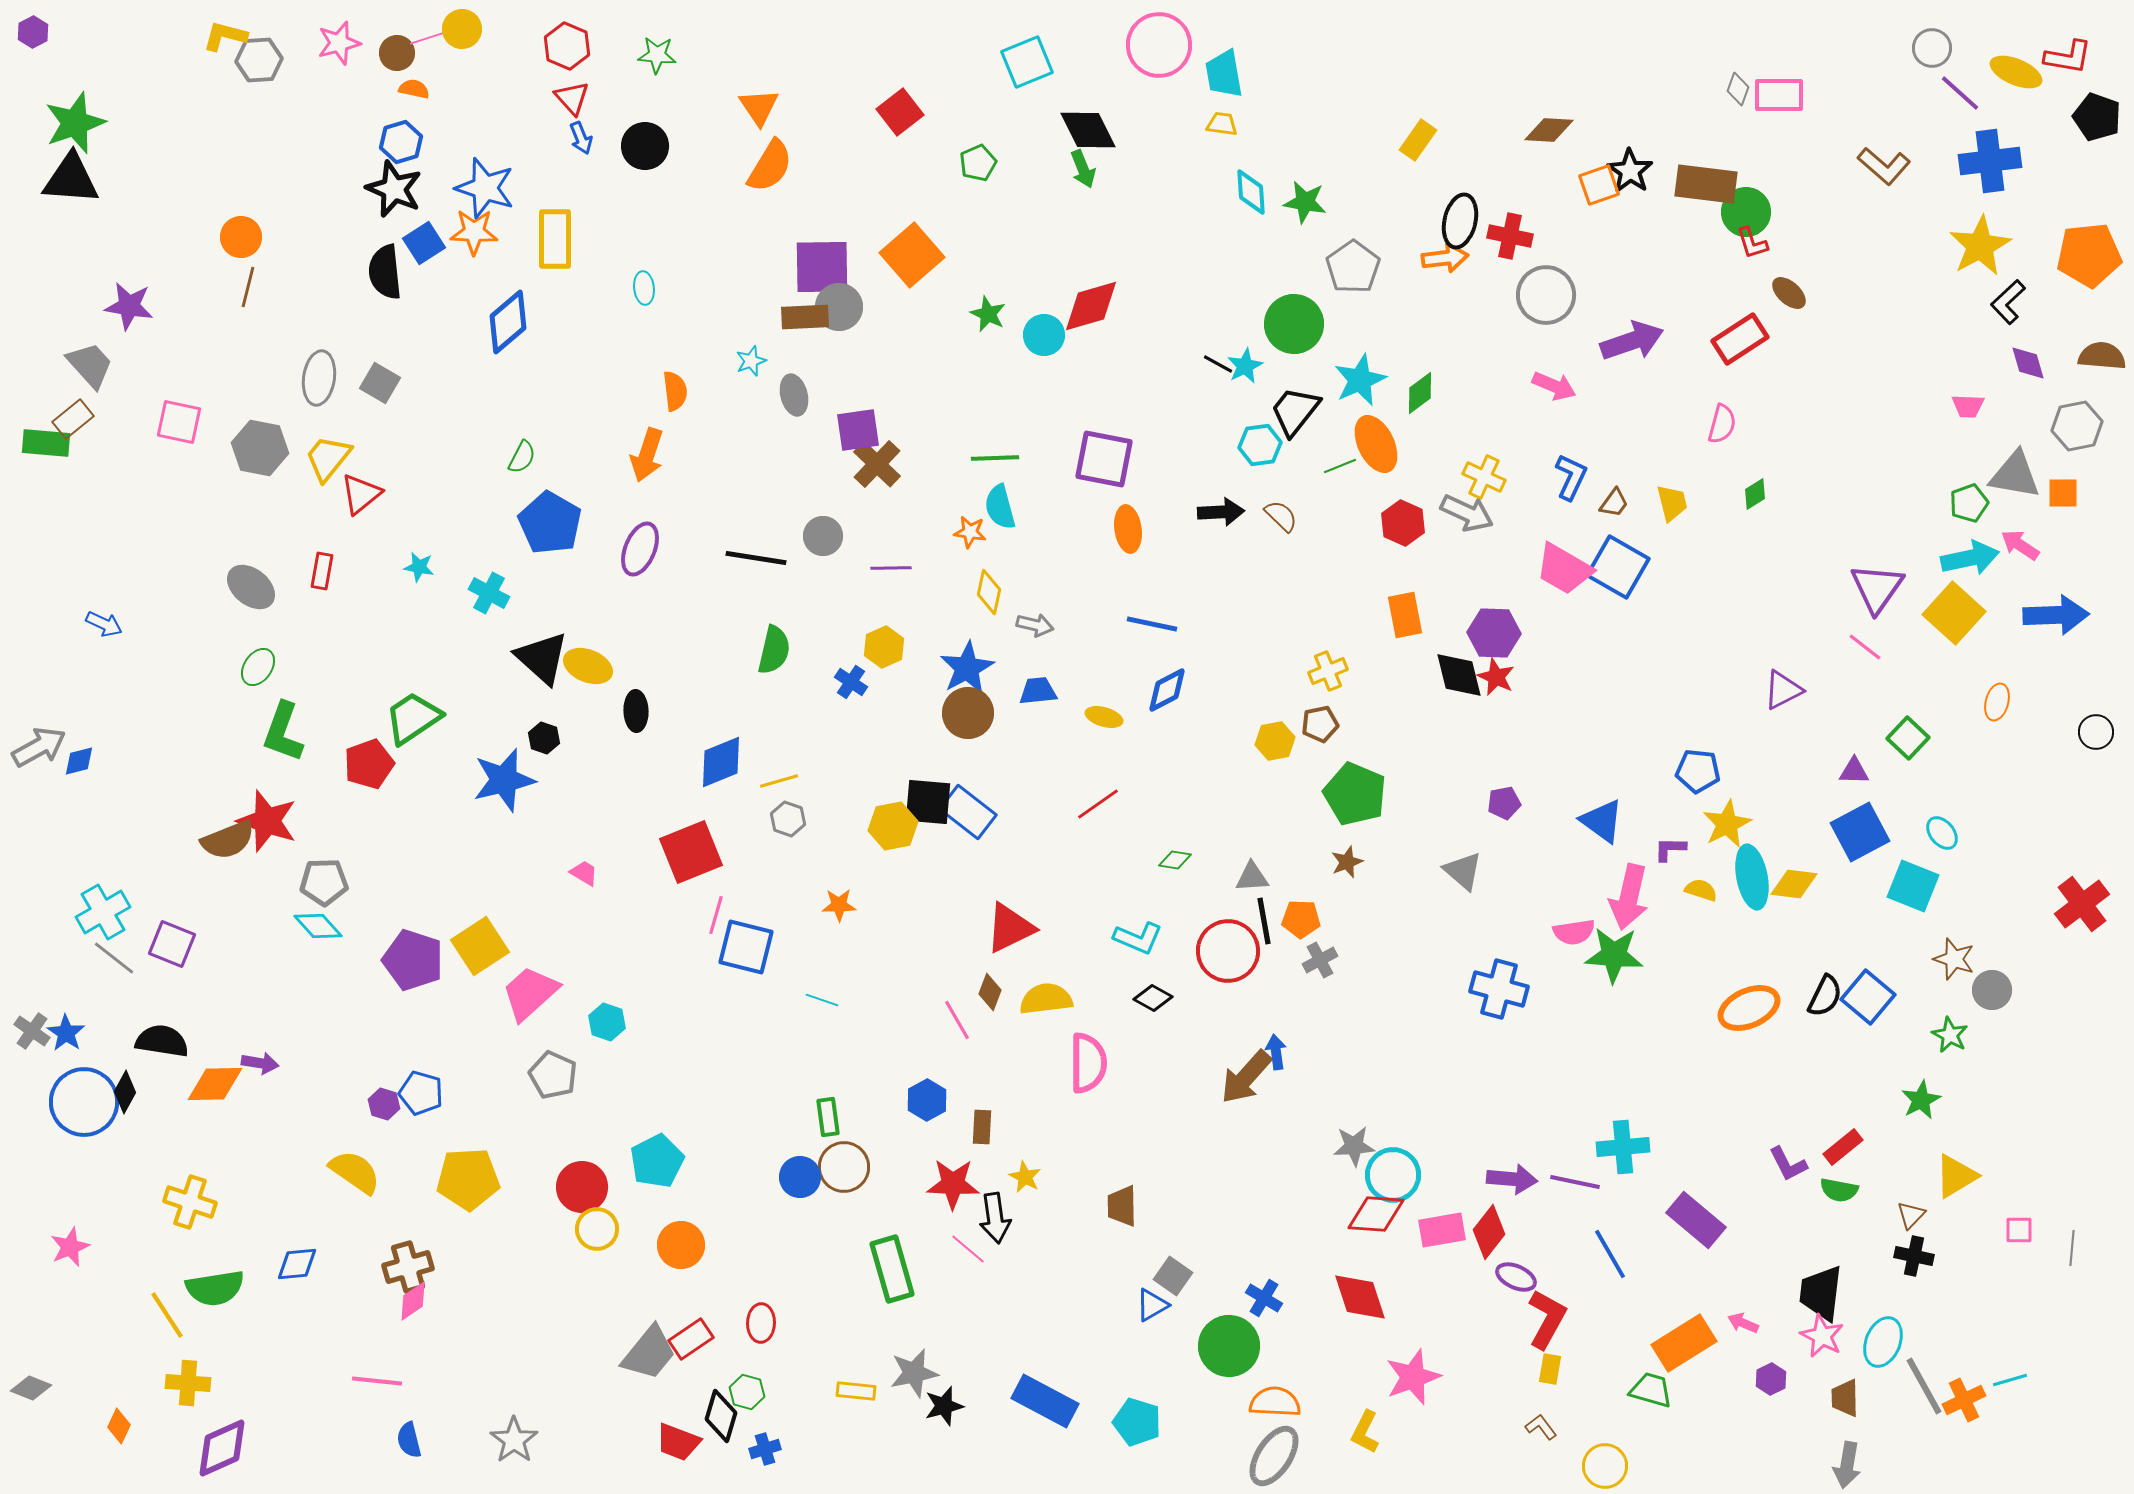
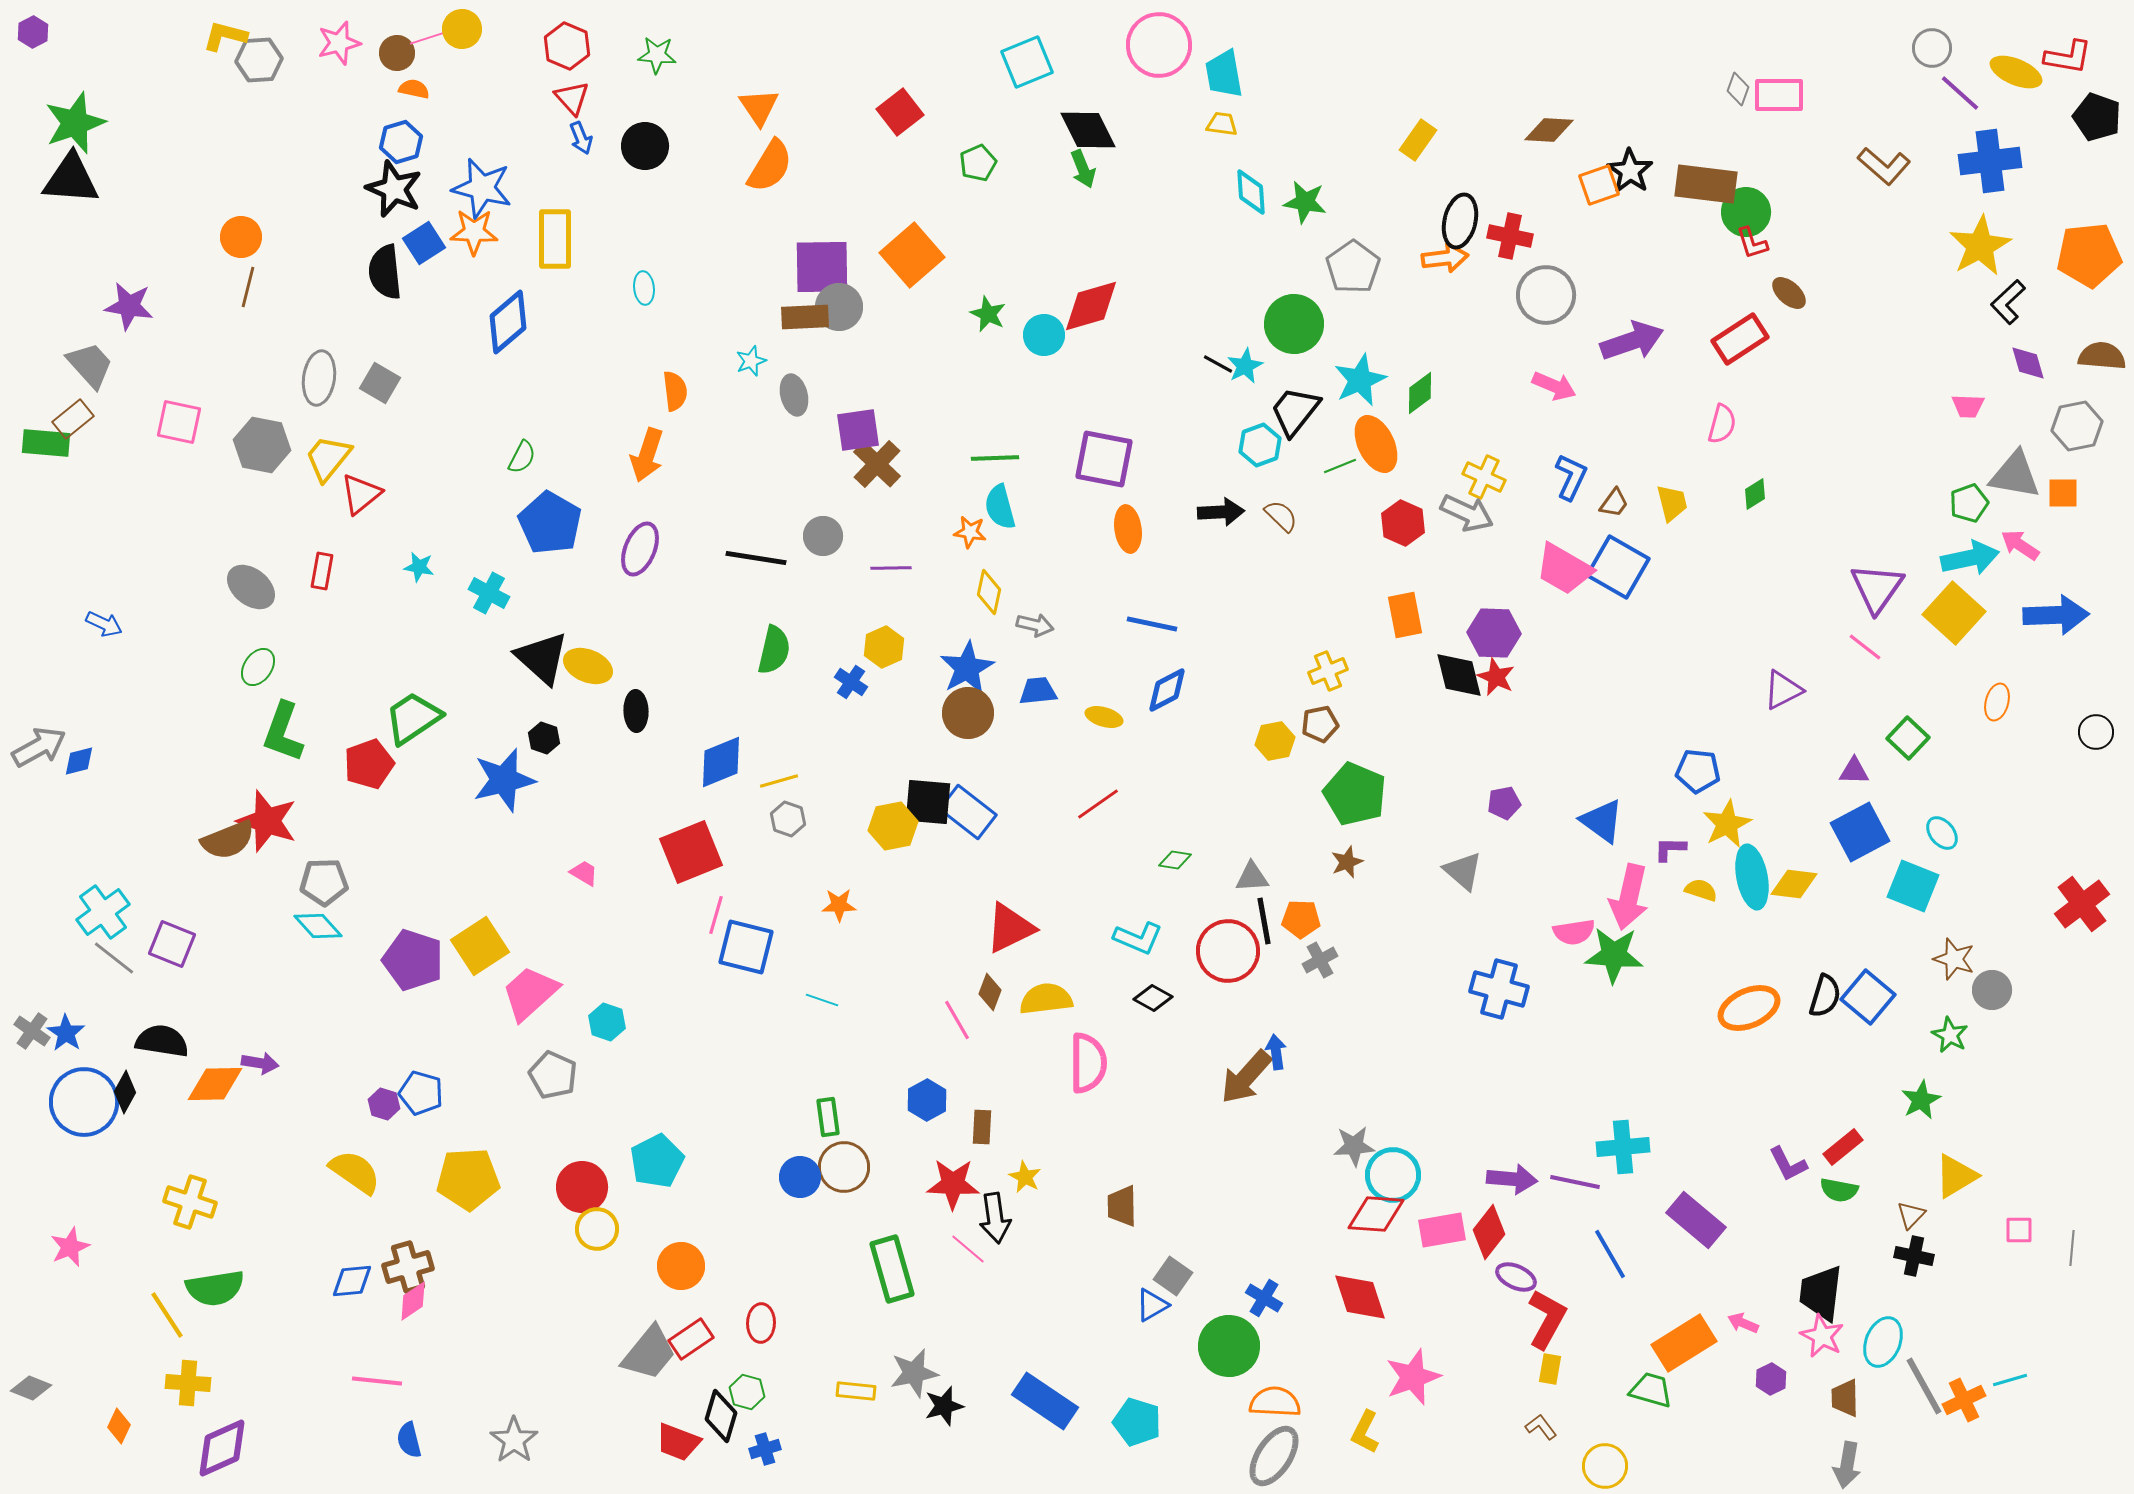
blue star at (485, 188): moved 3 px left; rotated 4 degrees counterclockwise
cyan hexagon at (1260, 445): rotated 12 degrees counterclockwise
gray hexagon at (260, 448): moved 2 px right, 3 px up
cyan cross at (103, 912): rotated 6 degrees counterclockwise
black semicircle at (1825, 996): rotated 9 degrees counterclockwise
orange circle at (681, 1245): moved 21 px down
blue diamond at (297, 1264): moved 55 px right, 17 px down
blue rectangle at (1045, 1401): rotated 6 degrees clockwise
